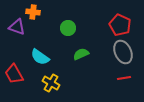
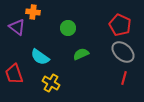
purple triangle: rotated 18 degrees clockwise
gray ellipse: rotated 25 degrees counterclockwise
red trapezoid: rotated 10 degrees clockwise
red line: rotated 64 degrees counterclockwise
